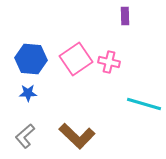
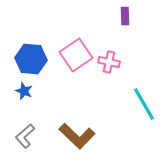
pink square: moved 4 px up
blue star: moved 4 px left, 2 px up; rotated 24 degrees clockwise
cyan line: rotated 44 degrees clockwise
